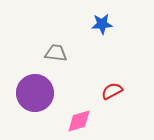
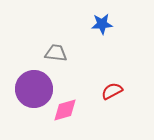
purple circle: moved 1 px left, 4 px up
pink diamond: moved 14 px left, 11 px up
